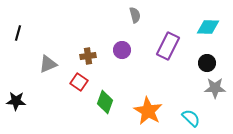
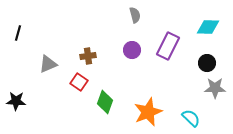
purple circle: moved 10 px right
orange star: moved 1 px down; rotated 20 degrees clockwise
